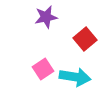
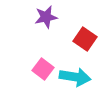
red square: rotated 15 degrees counterclockwise
pink square: rotated 20 degrees counterclockwise
